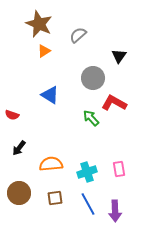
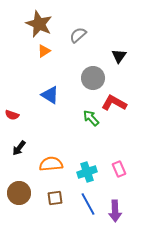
pink rectangle: rotated 14 degrees counterclockwise
